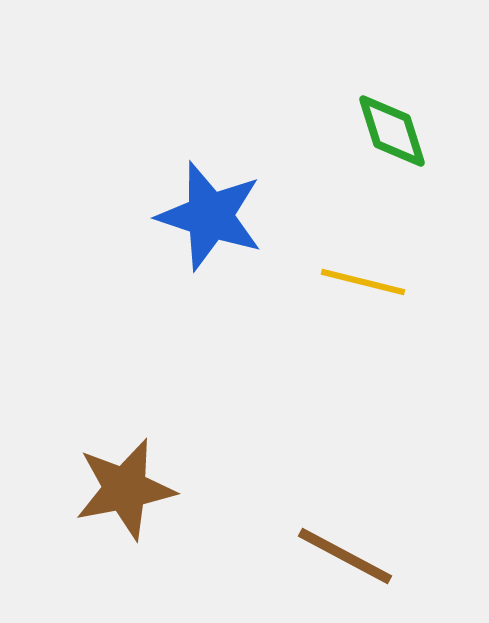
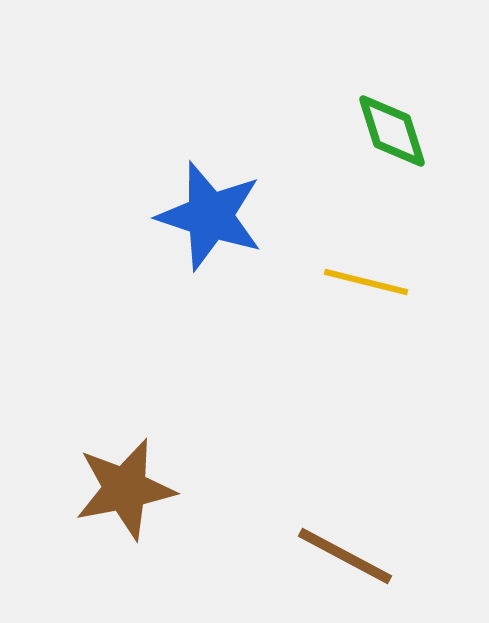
yellow line: moved 3 px right
